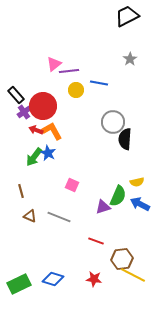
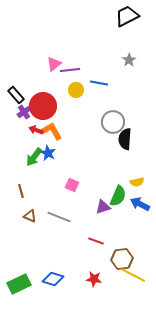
gray star: moved 1 px left, 1 px down
purple line: moved 1 px right, 1 px up
